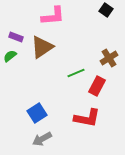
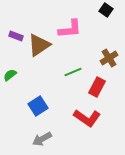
pink L-shape: moved 17 px right, 13 px down
purple rectangle: moved 1 px up
brown triangle: moved 3 px left, 2 px up
green semicircle: moved 19 px down
green line: moved 3 px left, 1 px up
red rectangle: moved 1 px down
blue square: moved 1 px right, 7 px up
red L-shape: rotated 24 degrees clockwise
